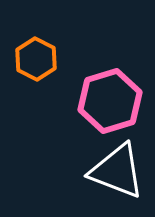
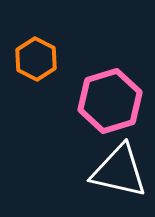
white triangle: moved 2 px right; rotated 8 degrees counterclockwise
